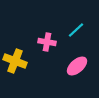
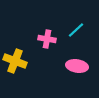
pink cross: moved 3 px up
pink ellipse: rotated 50 degrees clockwise
